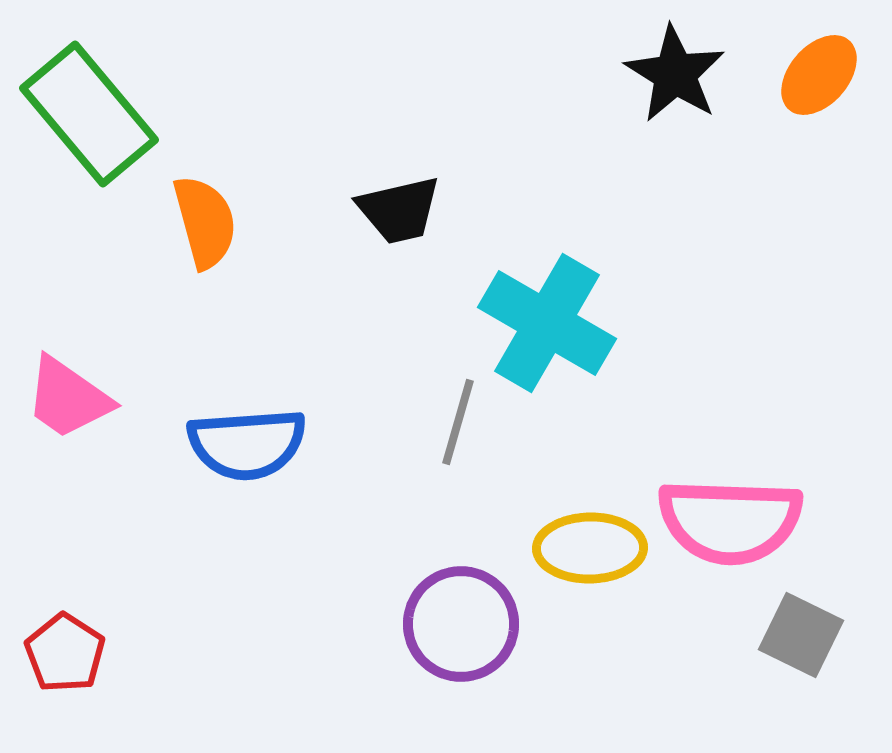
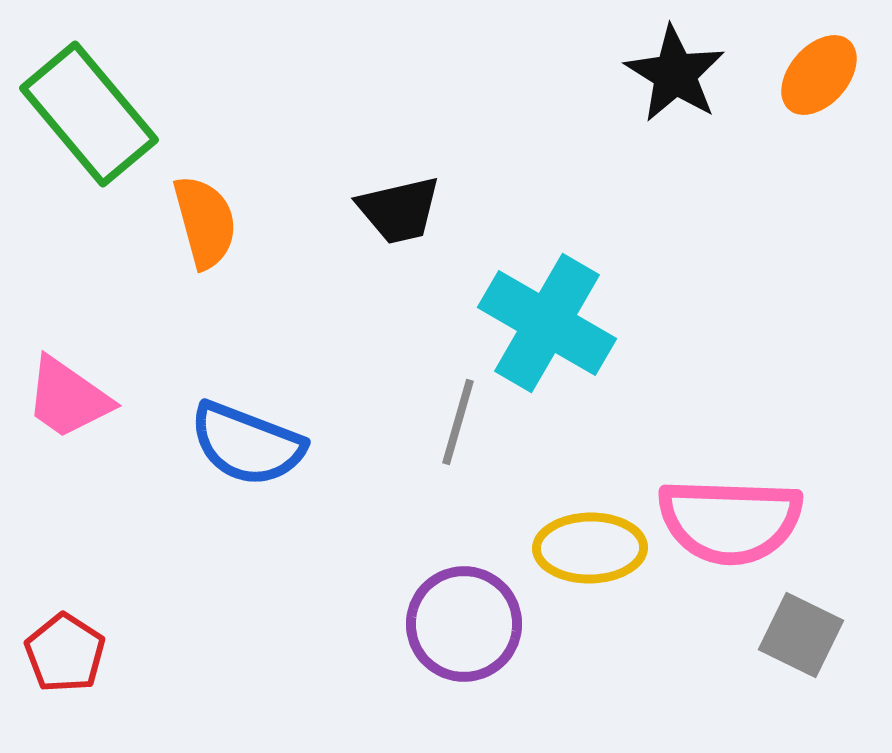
blue semicircle: rotated 25 degrees clockwise
purple circle: moved 3 px right
